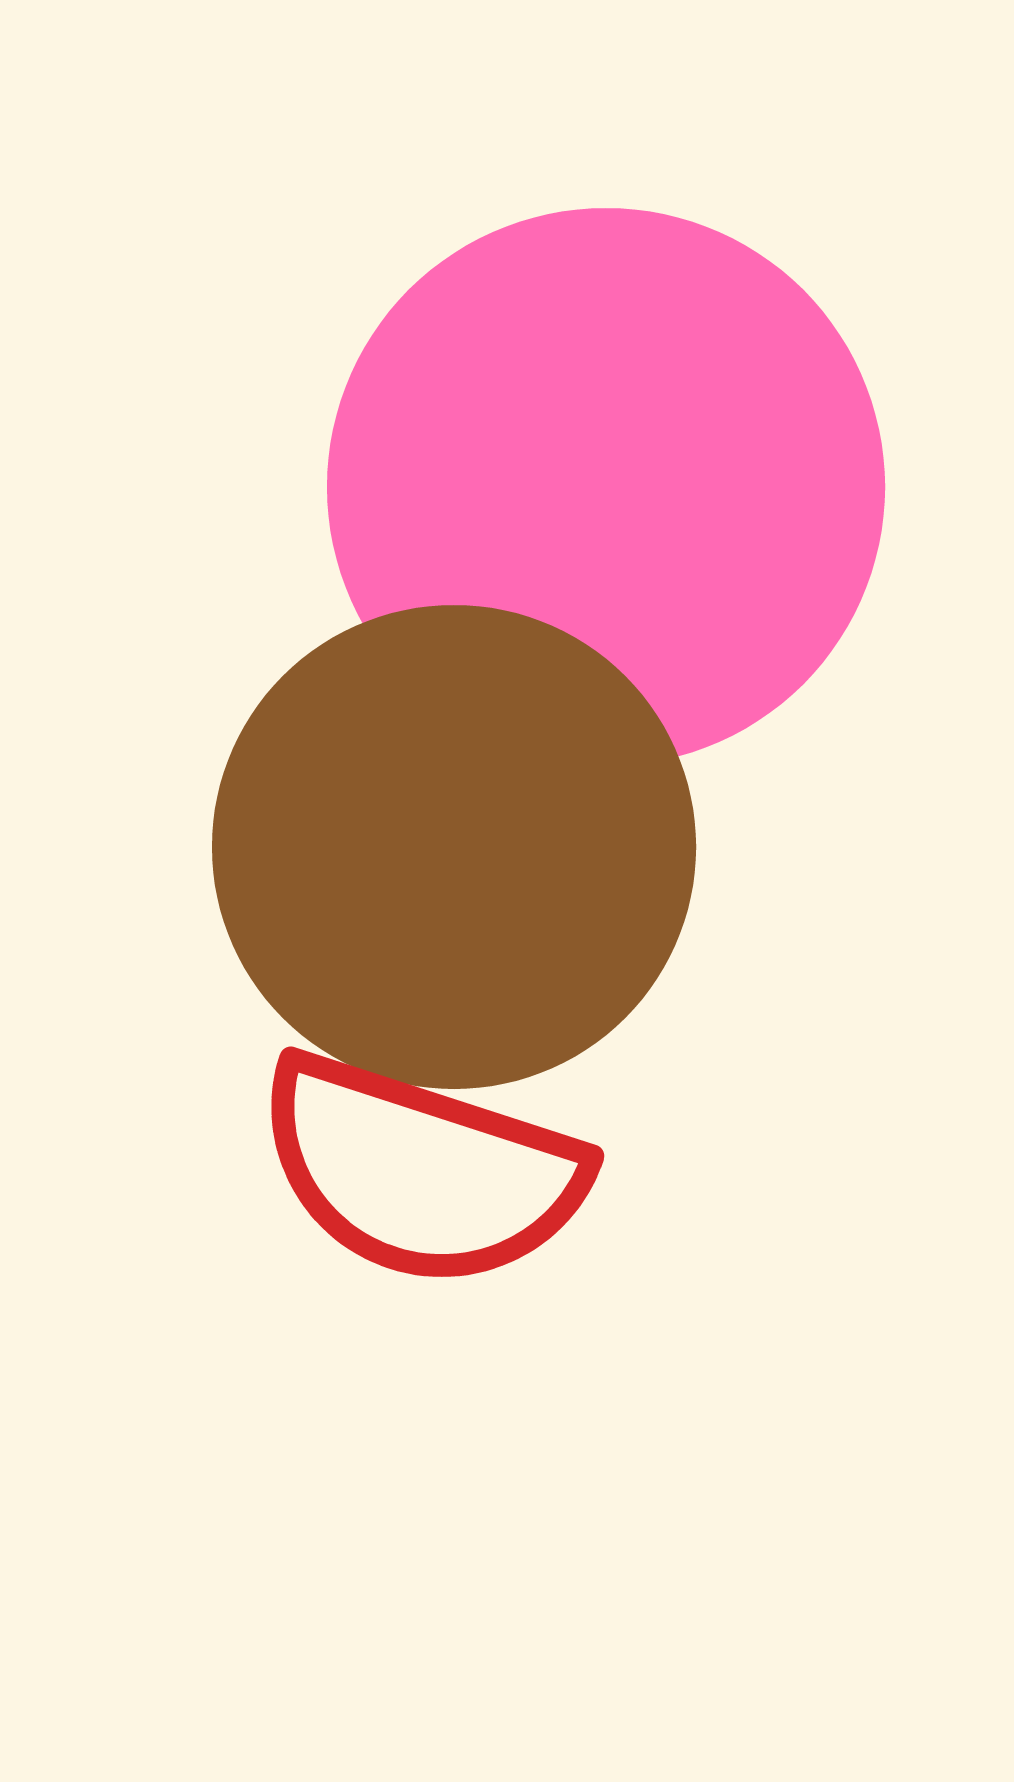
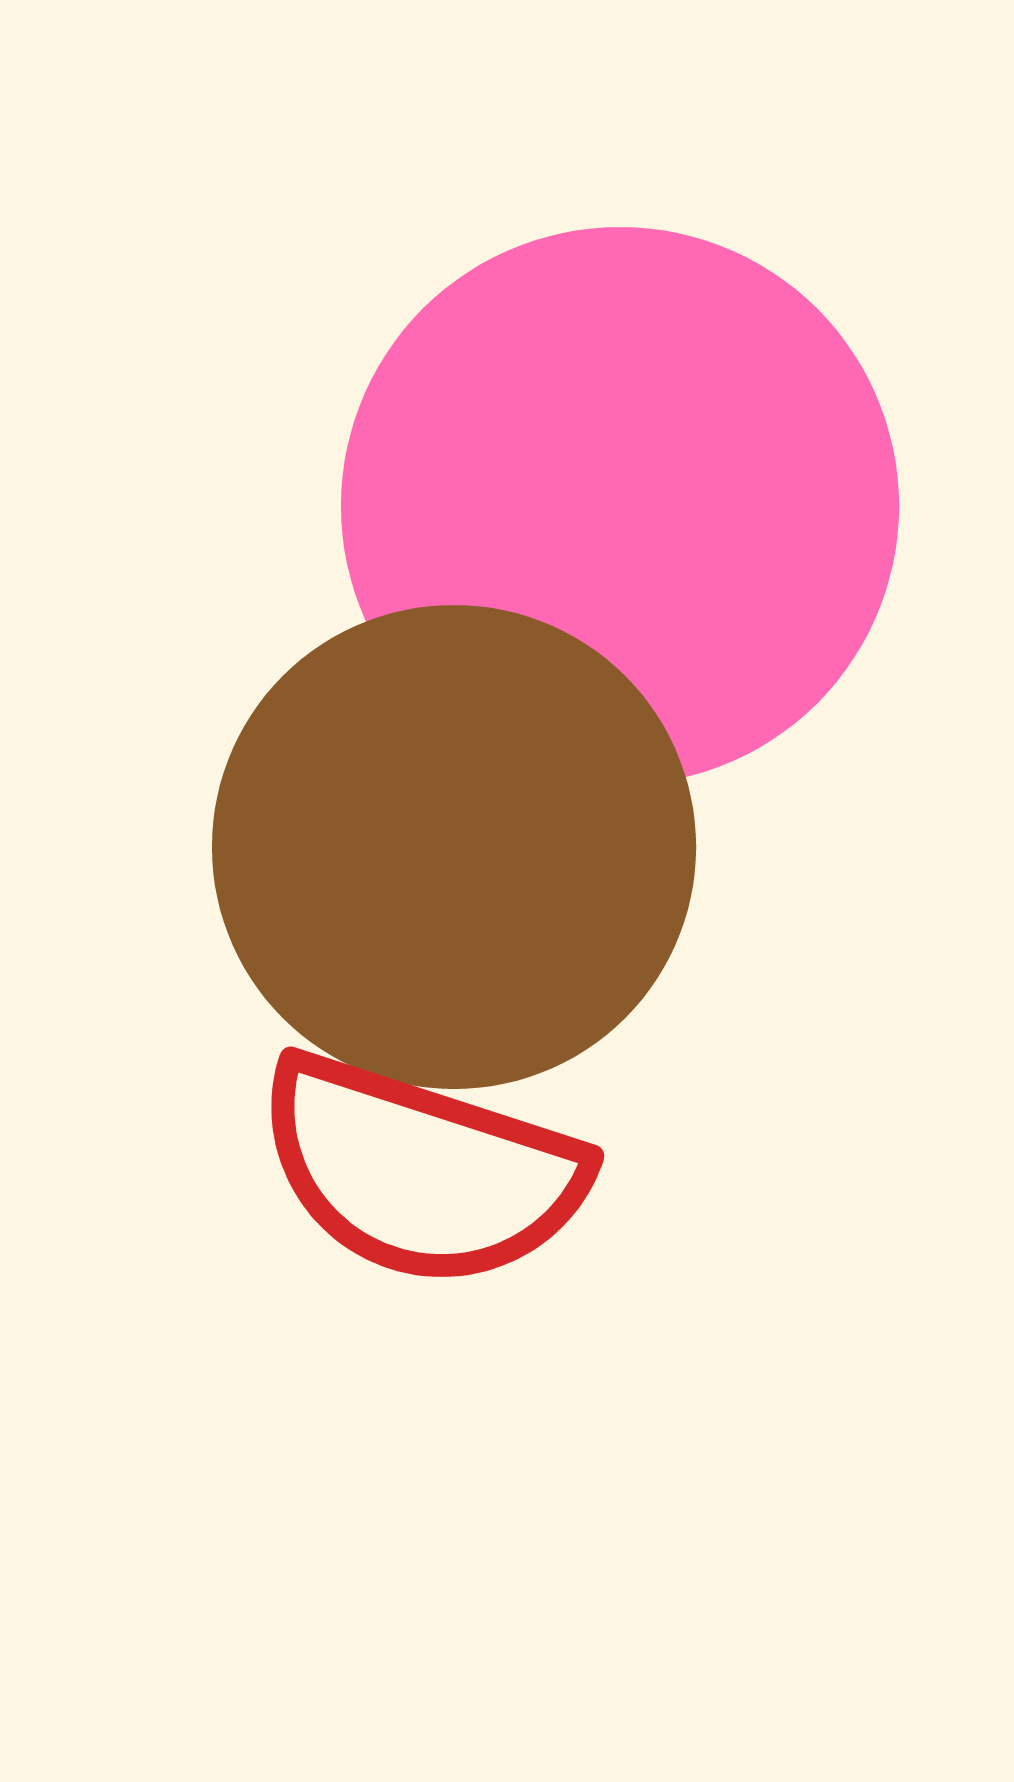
pink circle: moved 14 px right, 19 px down
